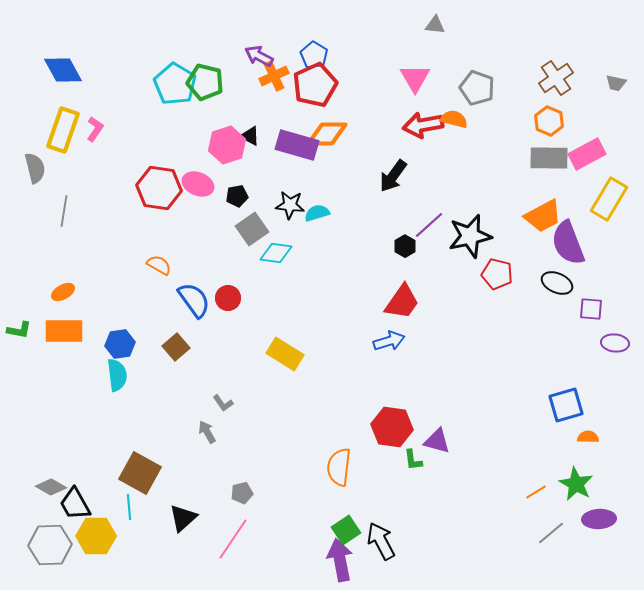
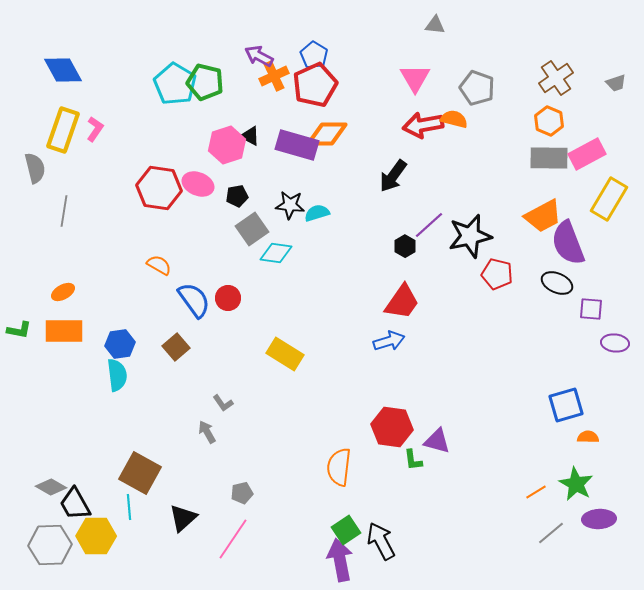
gray trapezoid at (616, 83): rotated 30 degrees counterclockwise
